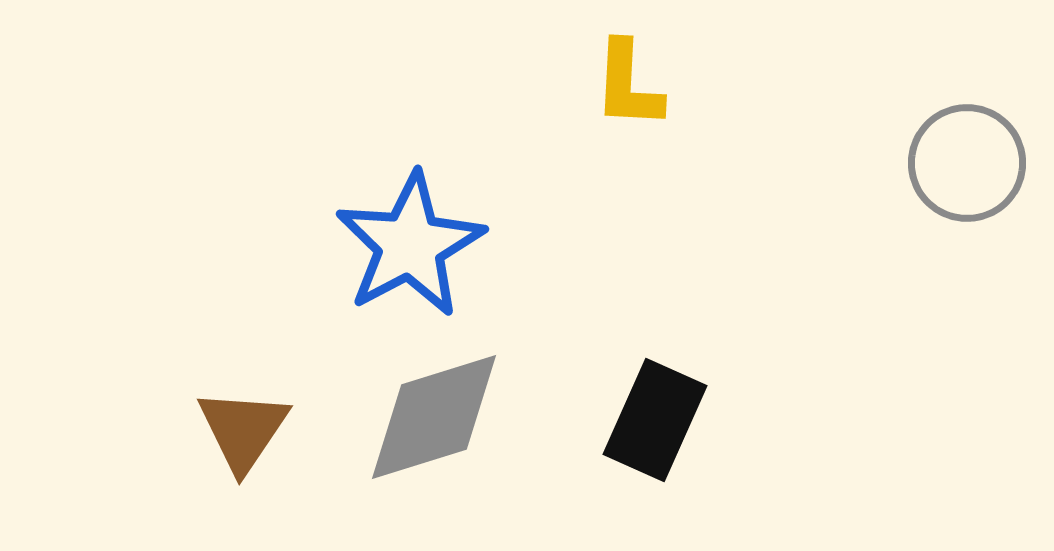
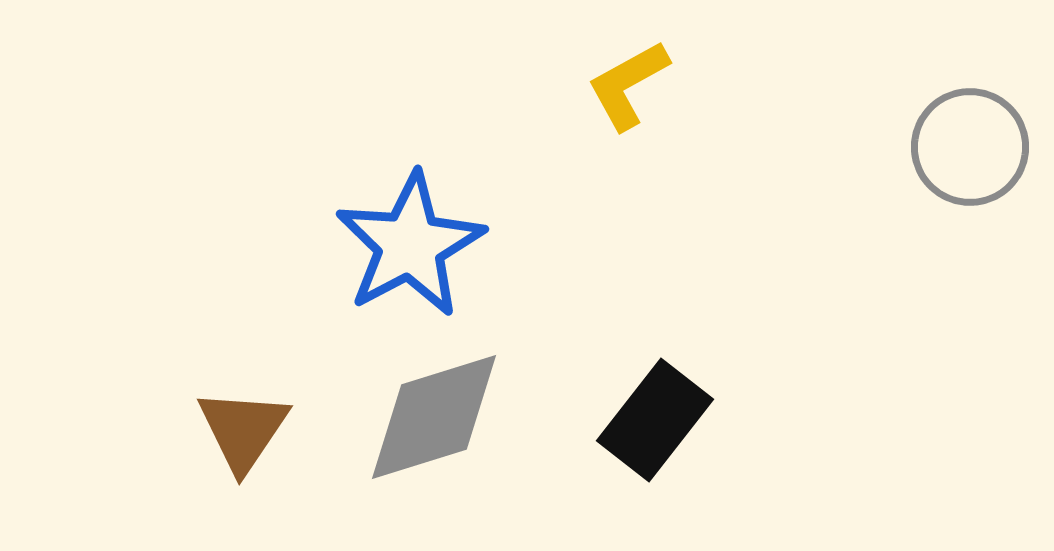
yellow L-shape: rotated 58 degrees clockwise
gray circle: moved 3 px right, 16 px up
black rectangle: rotated 14 degrees clockwise
